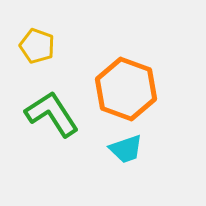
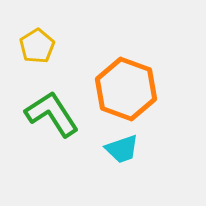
yellow pentagon: rotated 20 degrees clockwise
cyan trapezoid: moved 4 px left
